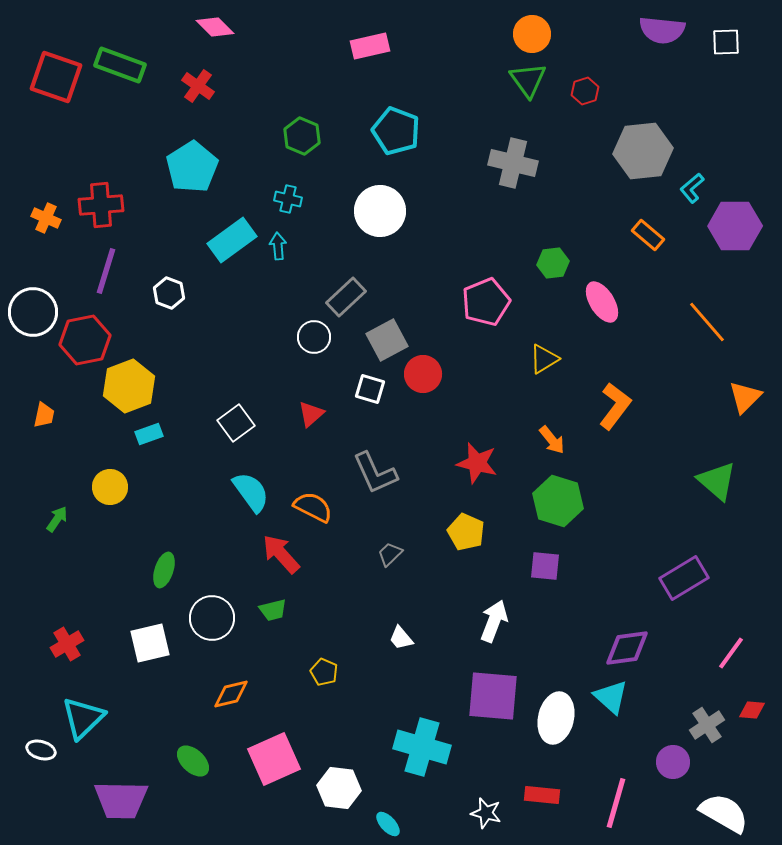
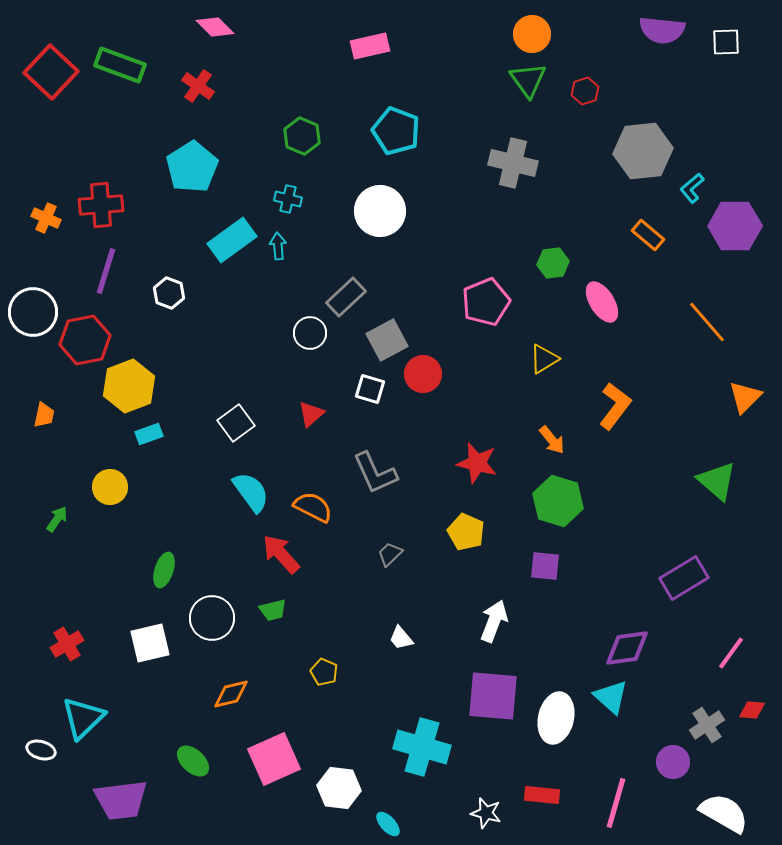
red square at (56, 77): moved 5 px left, 5 px up; rotated 24 degrees clockwise
white circle at (314, 337): moved 4 px left, 4 px up
purple trapezoid at (121, 800): rotated 8 degrees counterclockwise
